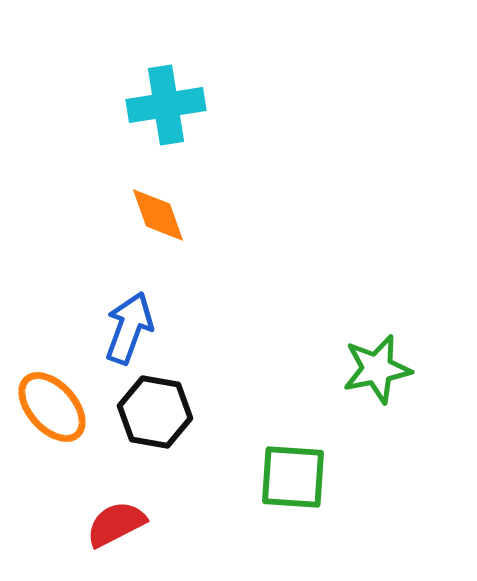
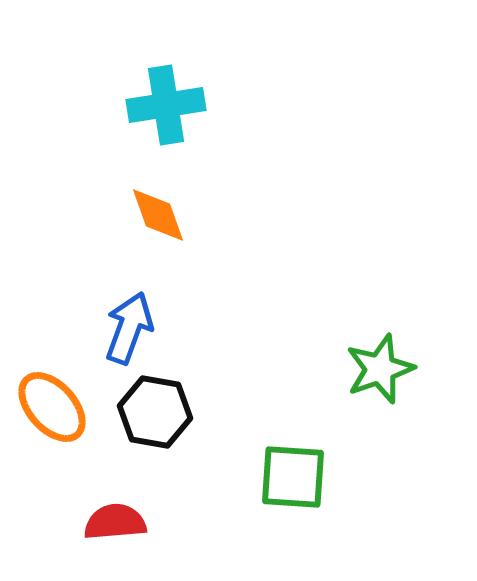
green star: moved 3 px right; rotated 8 degrees counterclockwise
red semicircle: moved 1 px left, 2 px up; rotated 22 degrees clockwise
